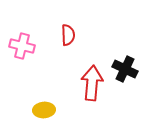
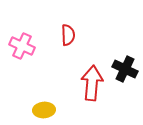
pink cross: rotated 10 degrees clockwise
